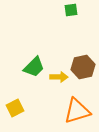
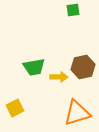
green square: moved 2 px right
green trapezoid: rotated 35 degrees clockwise
orange triangle: moved 2 px down
